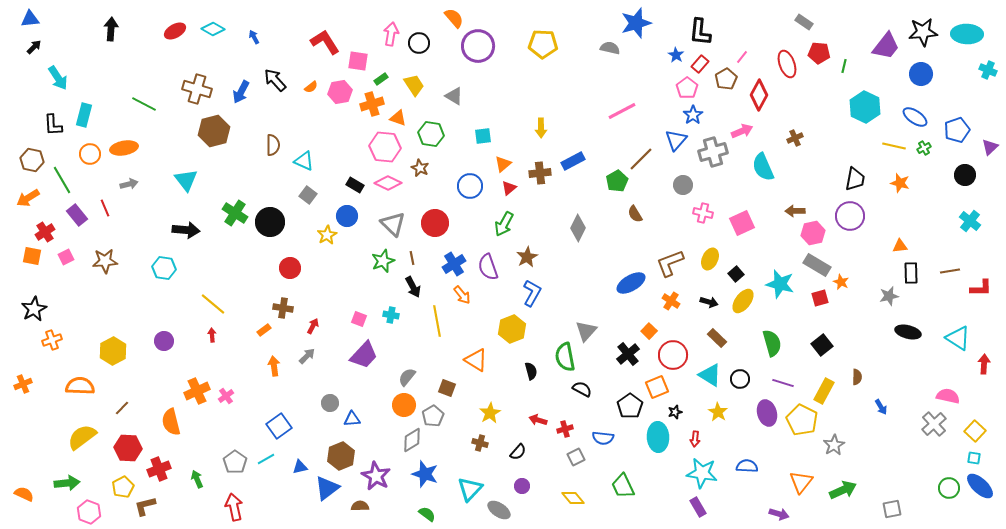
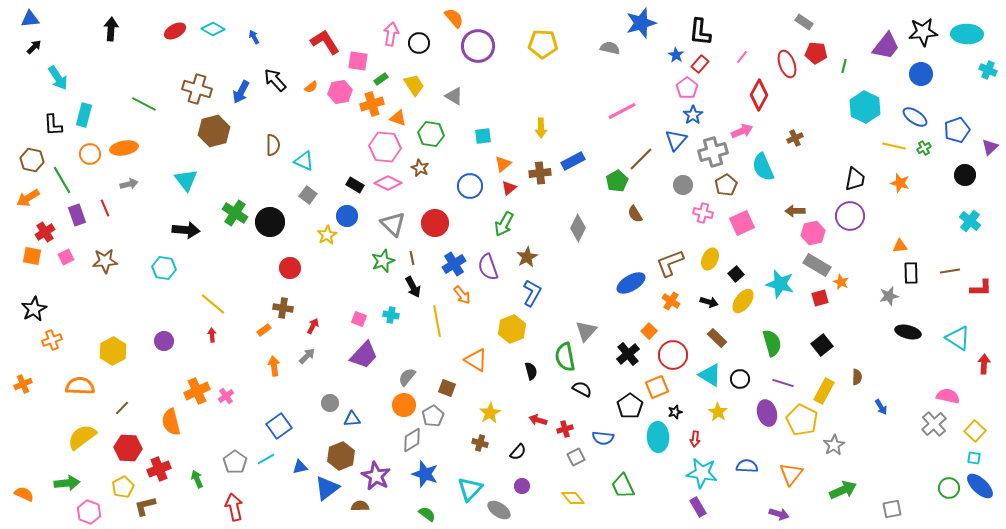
blue star at (636, 23): moved 5 px right
red pentagon at (819, 53): moved 3 px left
brown pentagon at (726, 79): moved 106 px down
purple rectangle at (77, 215): rotated 20 degrees clockwise
orange triangle at (801, 482): moved 10 px left, 8 px up
